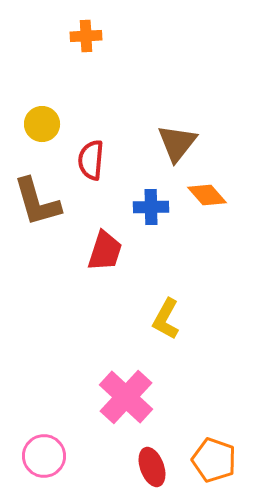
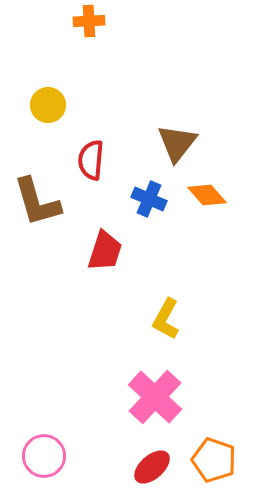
orange cross: moved 3 px right, 15 px up
yellow circle: moved 6 px right, 19 px up
blue cross: moved 2 px left, 8 px up; rotated 24 degrees clockwise
pink cross: moved 29 px right
red ellipse: rotated 69 degrees clockwise
